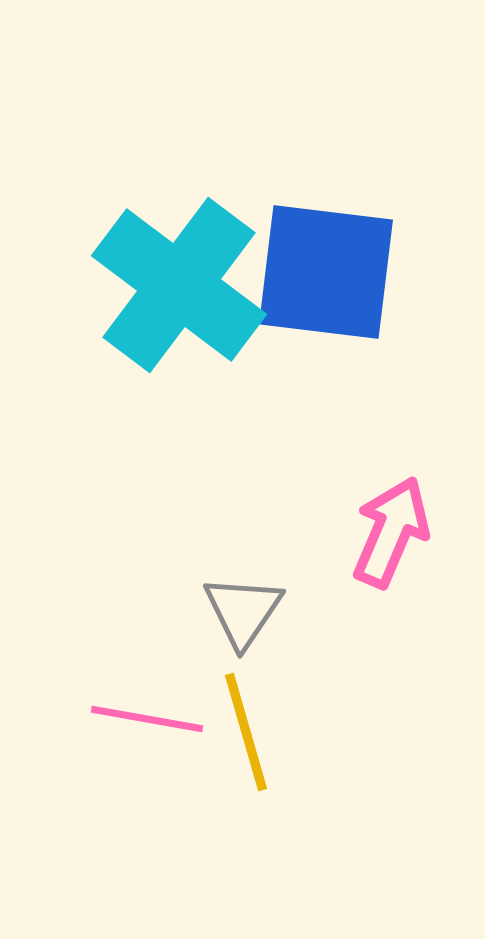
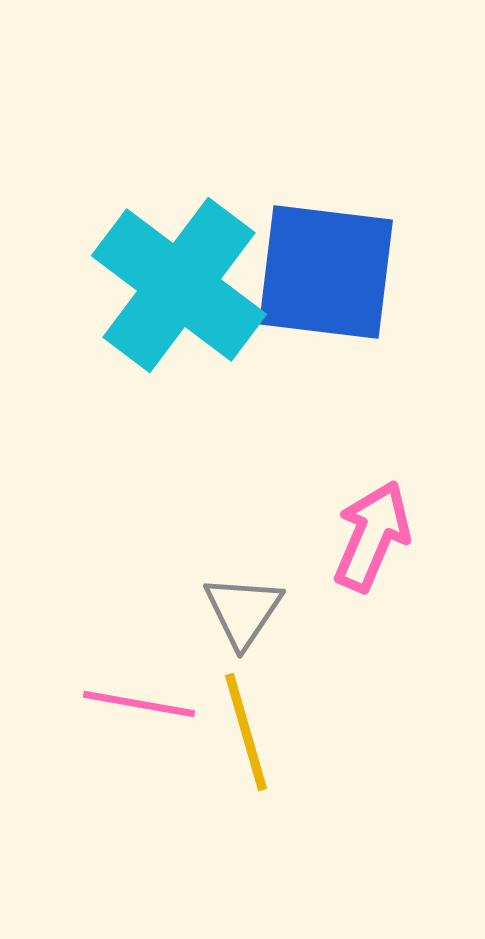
pink arrow: moved 19 px left, 4 px down
pink line: moved 8 px left, 15 px up
